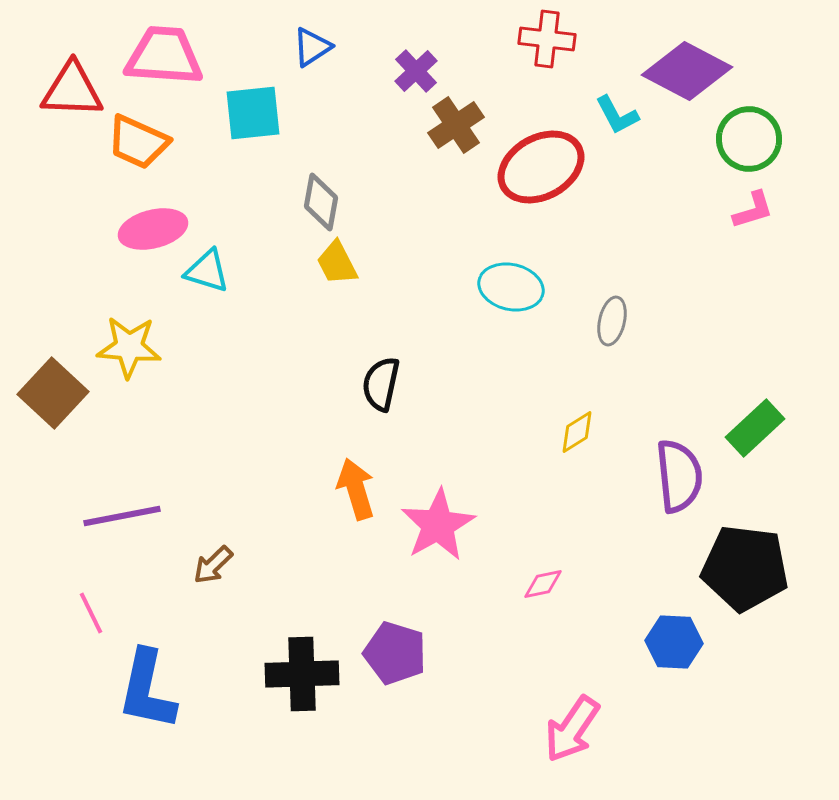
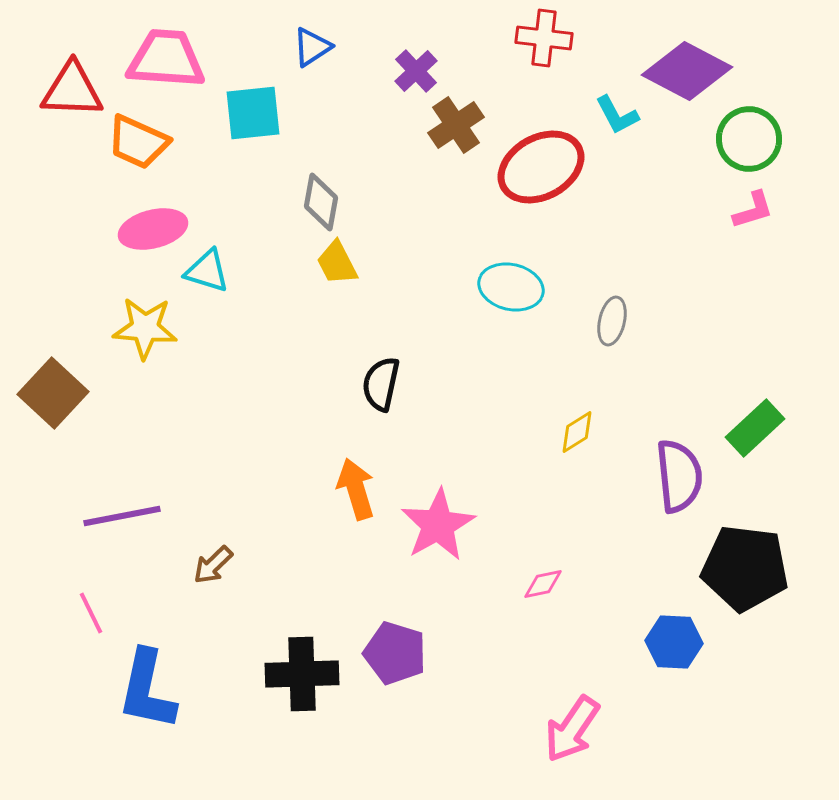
red cross: moved 3 px left, 1 px up
pink trapezoid: moved 2 px right, 3 px down
yellow star: moved 16 px right, 19 px up
